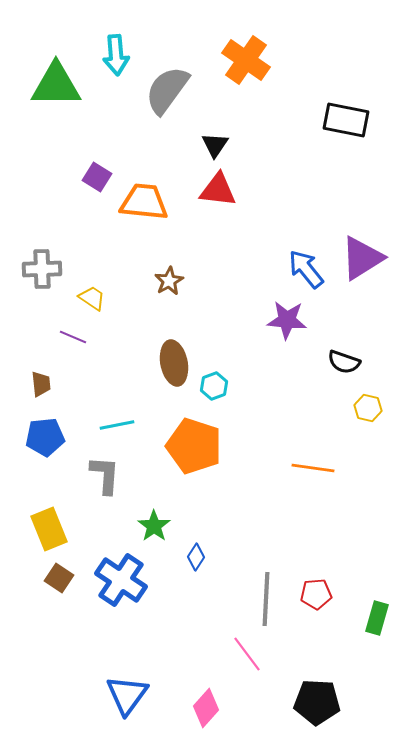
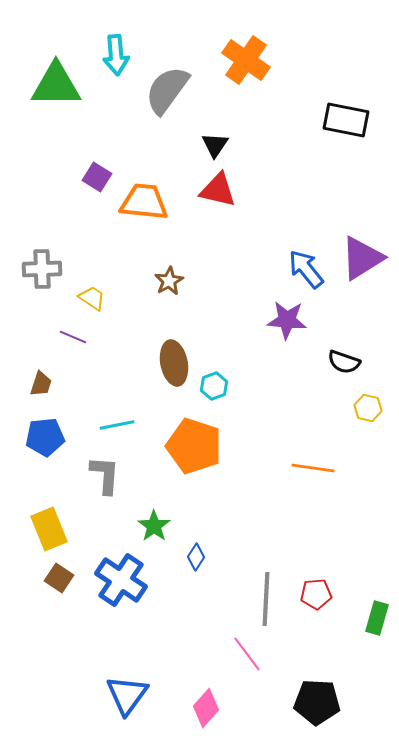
red triangle: rotated 6 degrees clockwise
brown trapezoid: rotated 24 degrees clockwise
